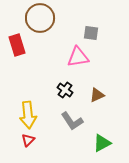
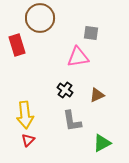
yellow arrow: moved 3 px left
gray L-shape: rotated 25 degrees clockwise
